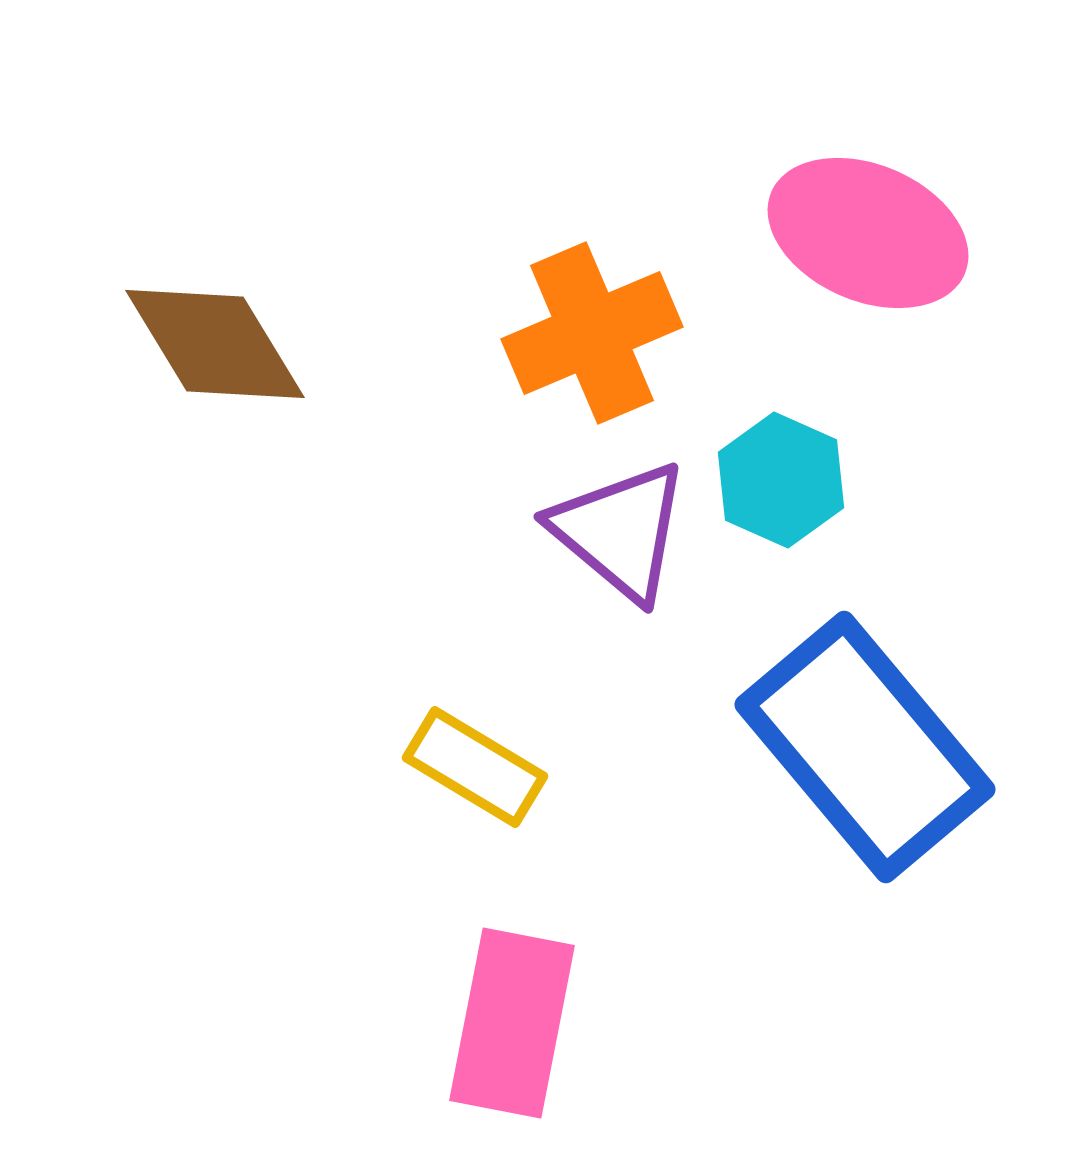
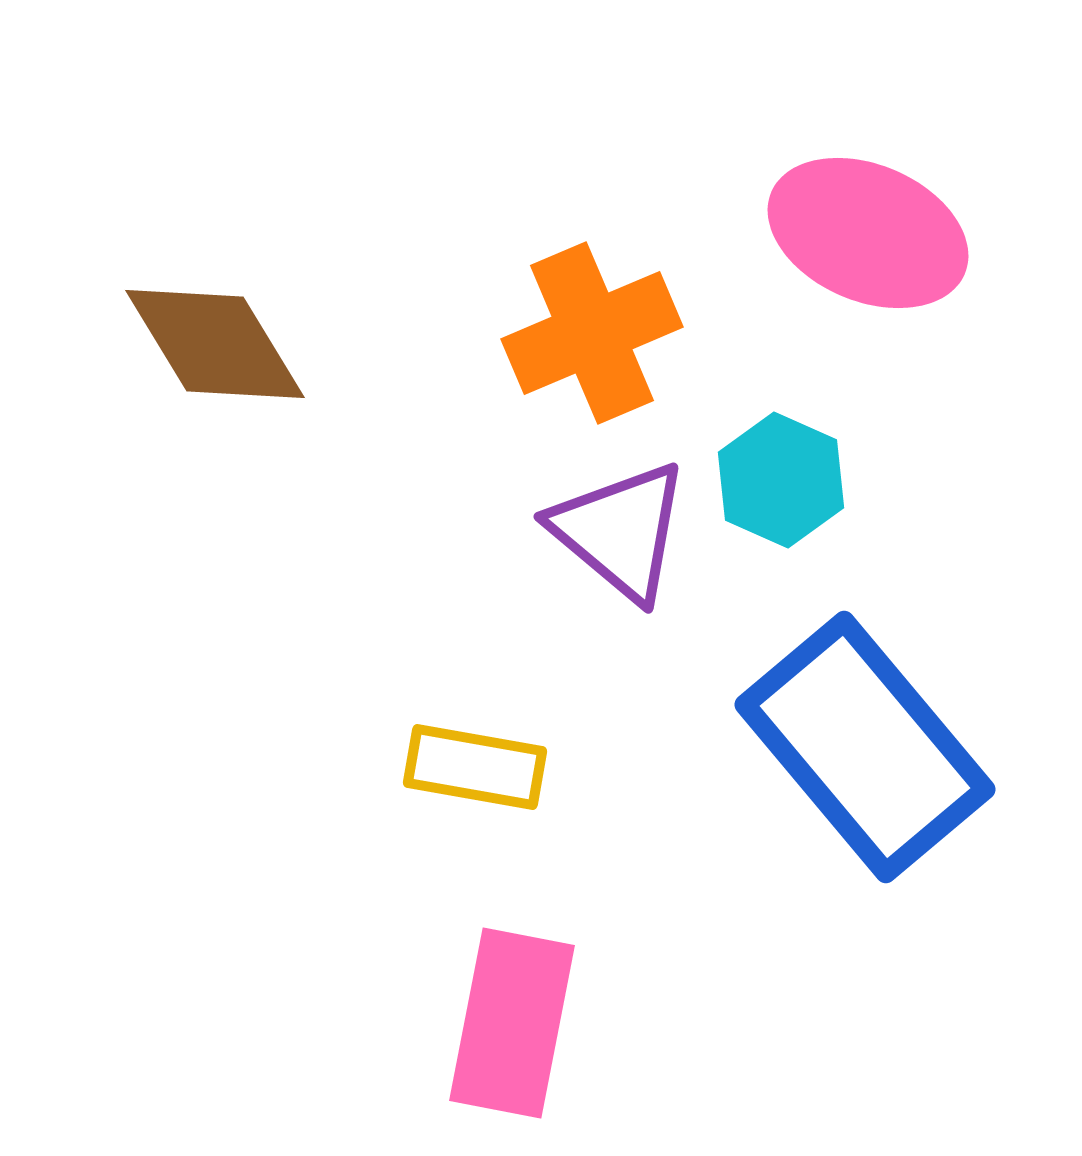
yellow rectangle: rotated 21 degrees counterclockwise
